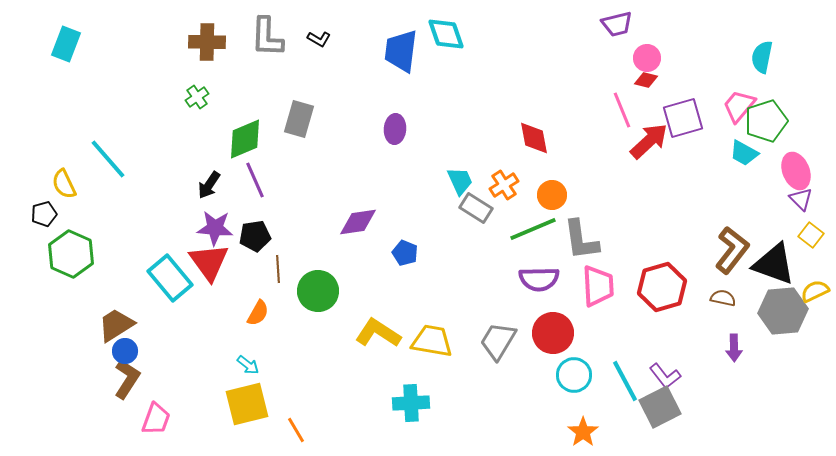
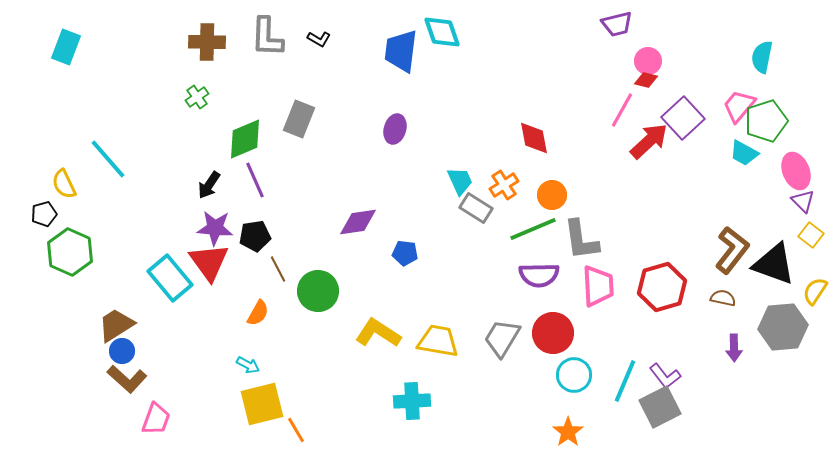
cyan diamond at (446, 34): moved 4 px left, 2 px up
cyan rectangle at (66, 44): moved 3 px down
pink circle at (647, 58): moved 1 px right, 3 px down
pink line at (622, 110): rotated 51 degrees clockwise
purple square at (683, 118): rotated 27 degrees counterclockwise
gray rectangle at (299, 119): rotated 6 degrees clockwise
purple ellipse at (395, 129): rotated 12 degrees clockwise
purple triangle at (801, 199): moved 2 px right, 2 px down
blue pentagon at (405, 253): rotated 15 degrees counterclockwise
green hexagon at (71, 254): moved 1 px left, 2 px up
brown line at (278, 269): rotated 24 degrees counterclockwise
purple semicircle at (539, 279): moved 4 px up
yellow semicircle at (815, 291): rotated 32 degrees counterclockwise
gray hexagon at (783, 311): moved 16 px down
yellow trapezoid at (432, 341): moved 6 px right
gray trapezoid at (498, 341): moved 4 px right, 3 px up
blue circle at (125, 351): moved 3 px left
cyan arrow at (248, 365): rotated 10 degrees counterclockwise
brown L-shape at (127, 379): rotated 99 degrees clockwise
cyan line at (625, 381): rotated 51 degrees clockwise
cyan cross at (411, 403): moved 1 px right, 2 px up
yellow square at (247, 404): moved 15 px right
orange star at (583, 432): moved 15 px left
